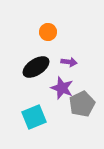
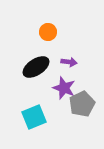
purple star: moved 2 px right
